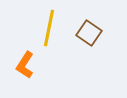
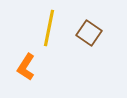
orange L-shape: moved 1 px right, 2 px down
